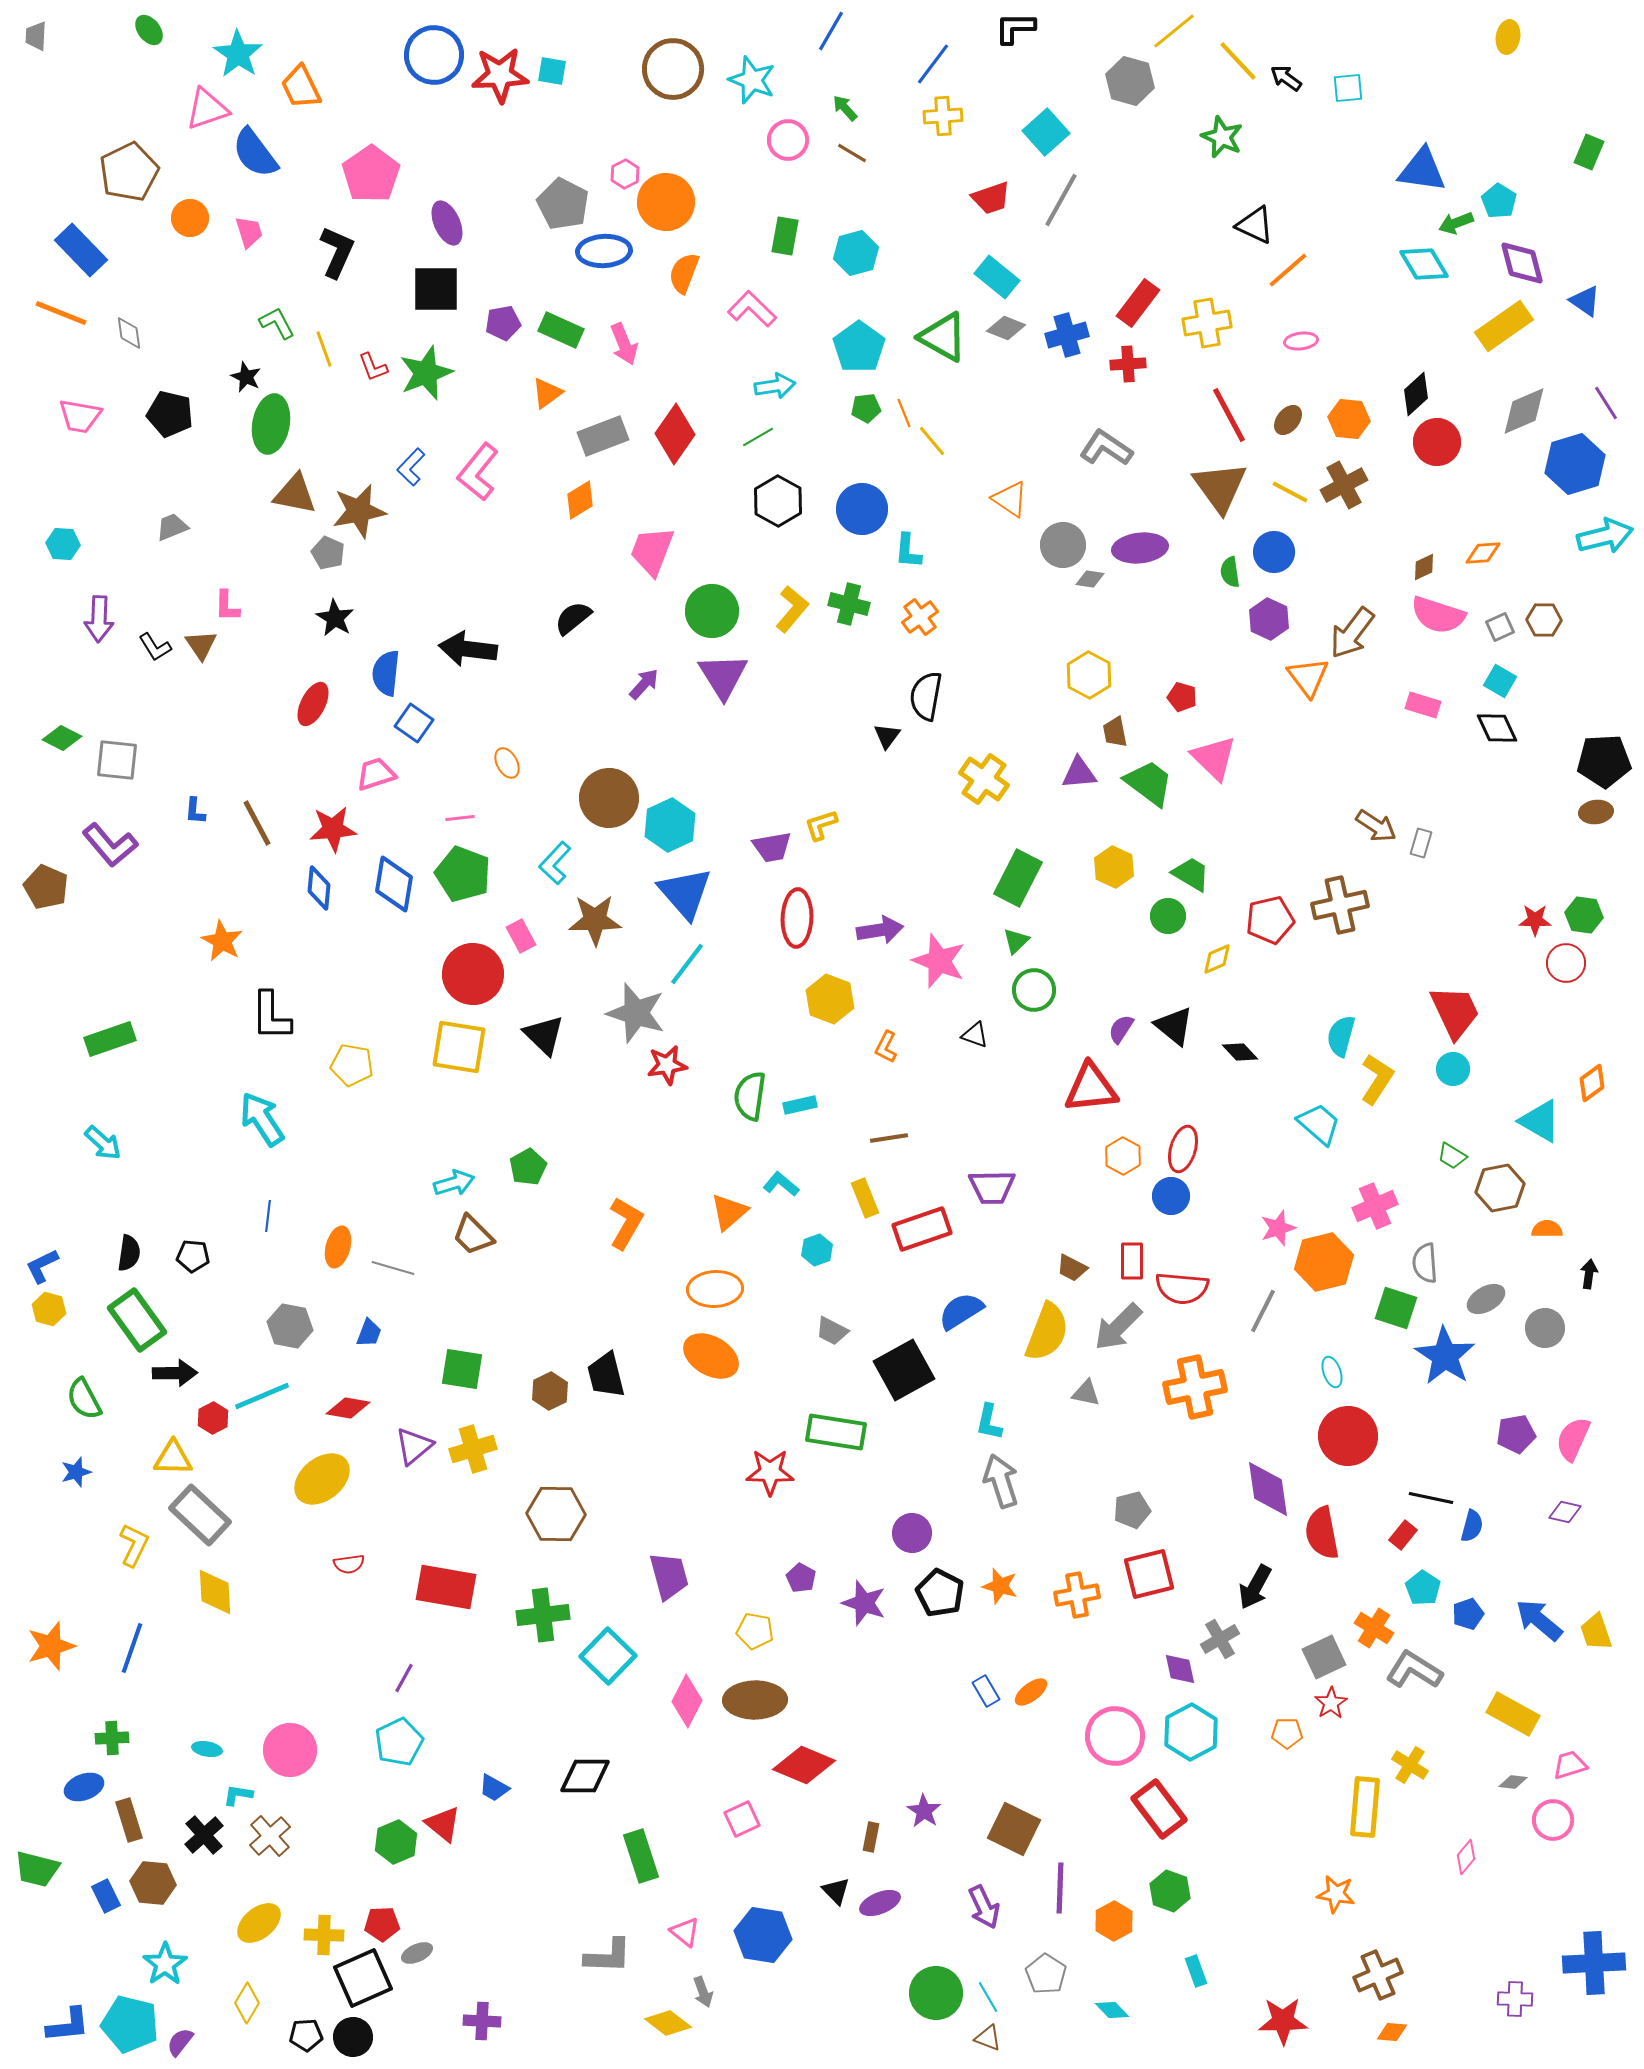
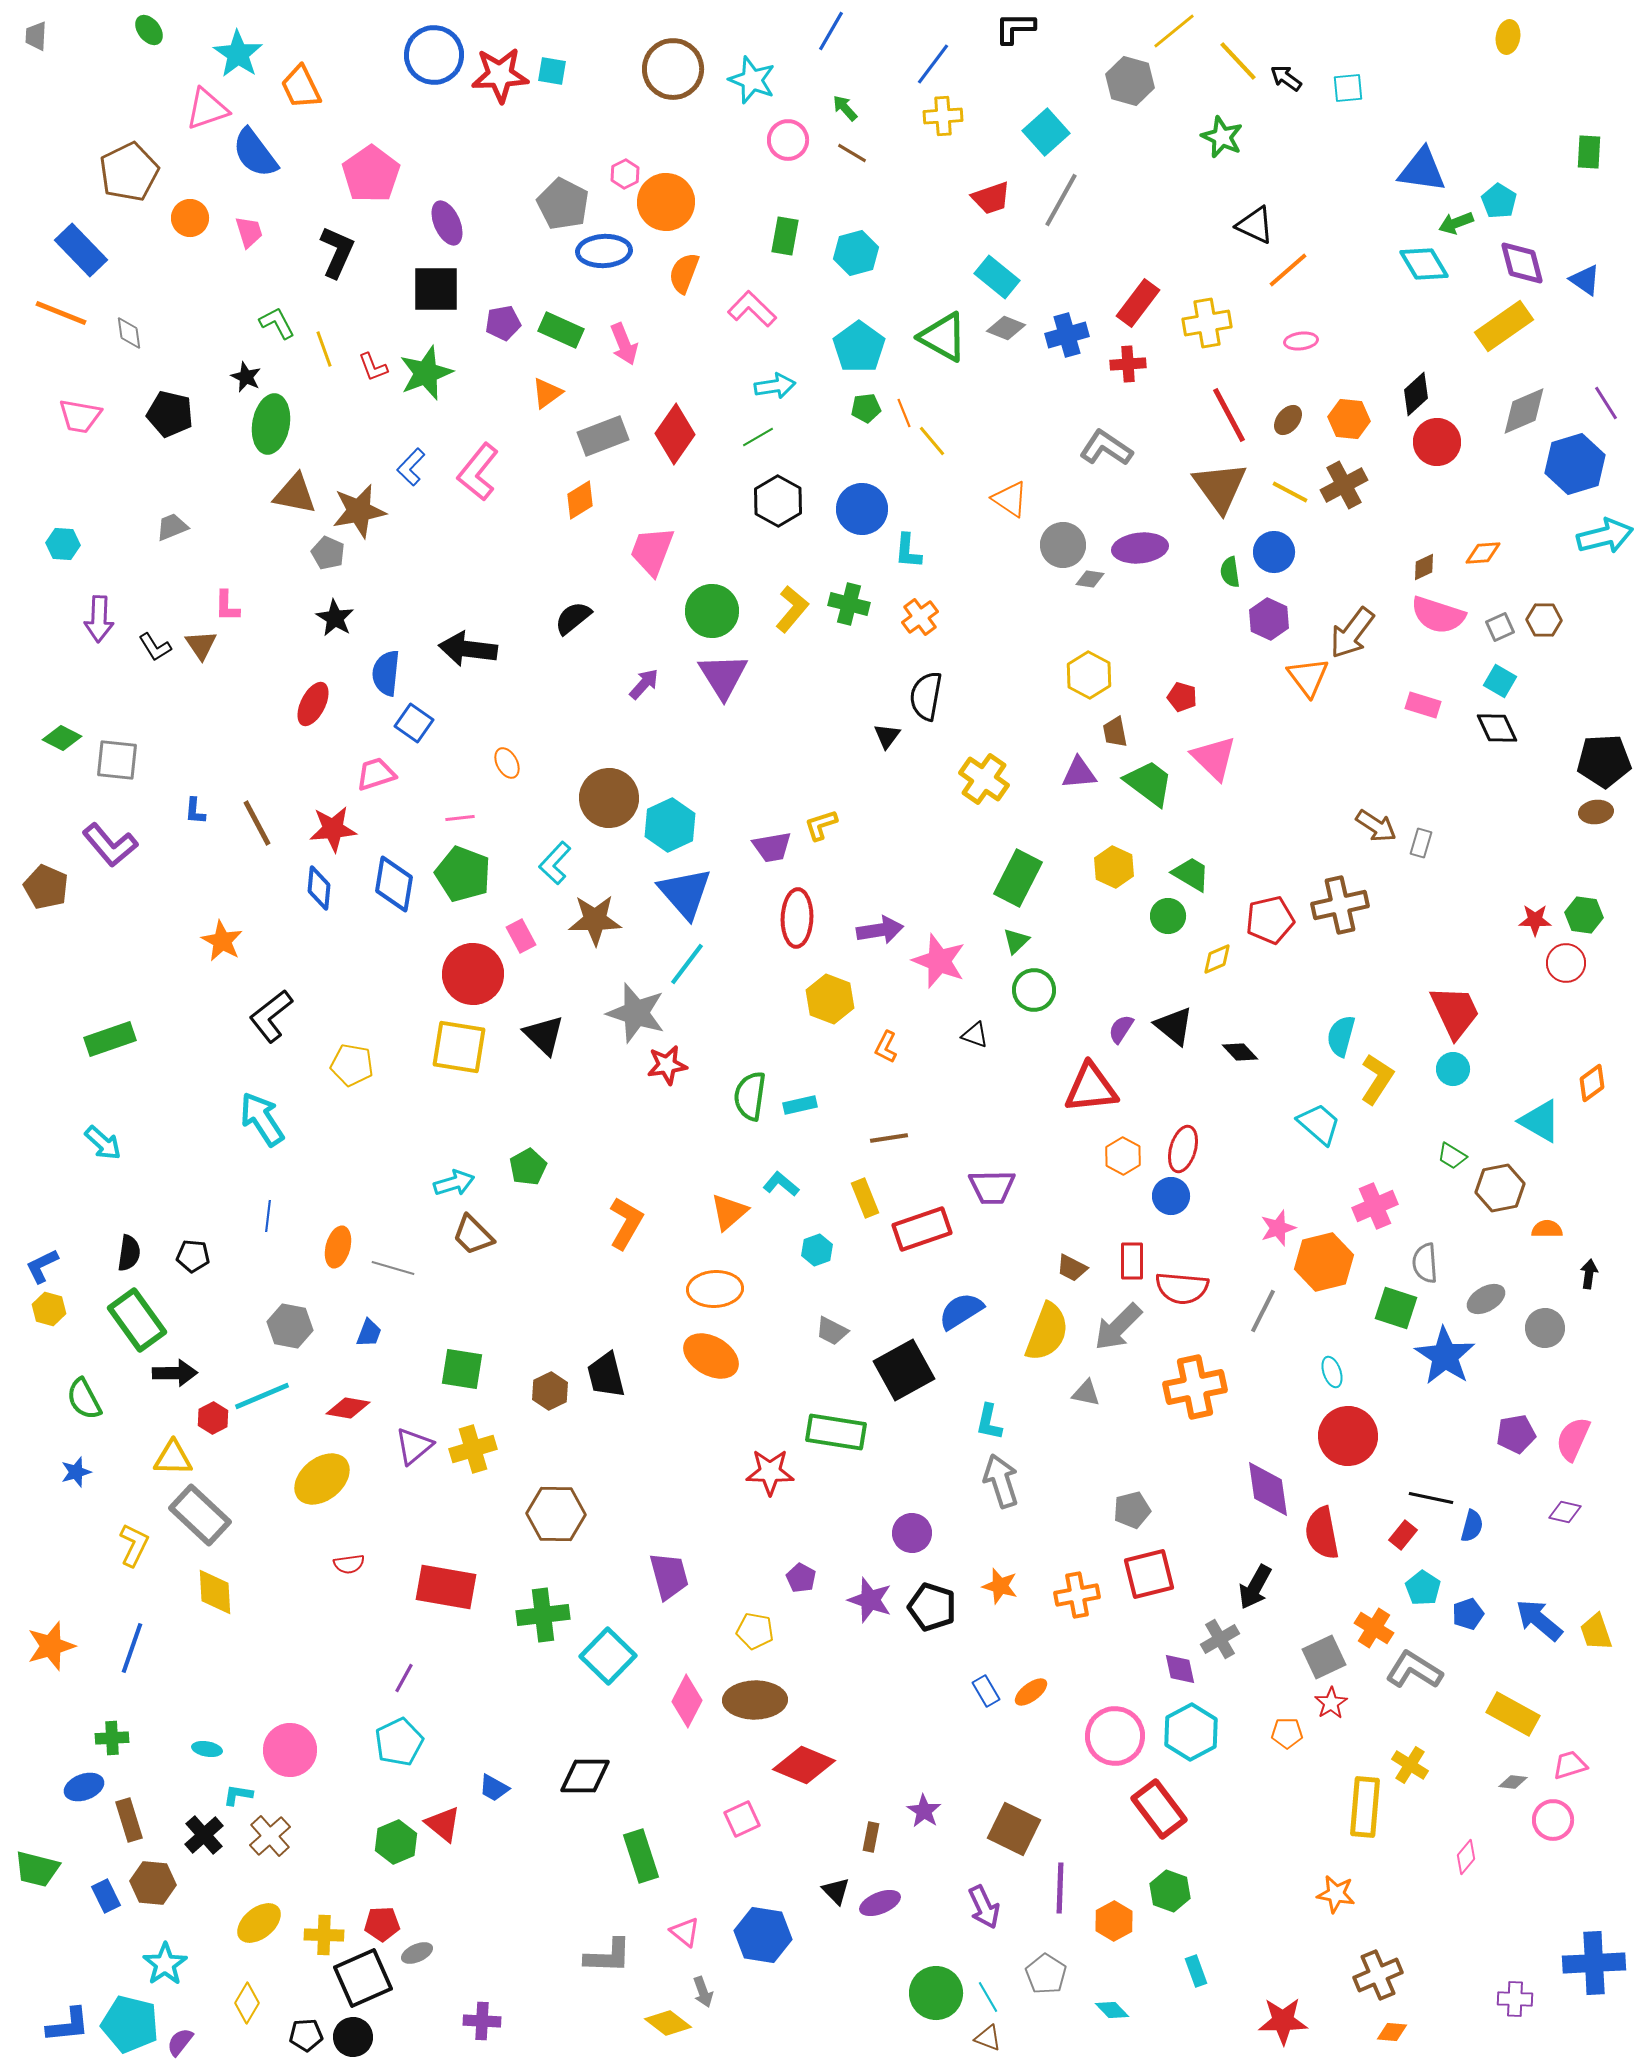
green rectangle at (1589, 152): rotated 20 degrees counterclockwise
blue triangle at (1585, 301): moved 21 px up
black L-shape at (271, 1016): rotated 52 degrees clockwise
black pentagon at (940, 1593): moved 8 px left, 14 px down; rotated 9 degrees counterclockwise
purple star at (864, 1603): moved 6 px right, 3 px up
